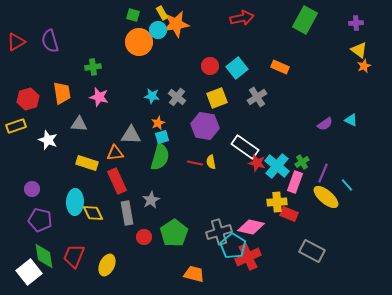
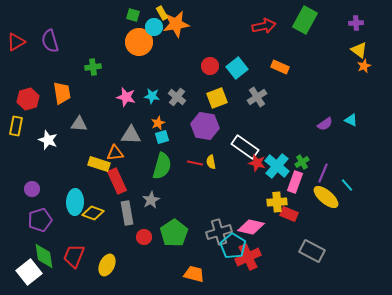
red arrow at (242, 18): moved 22 px right, 8 px down
cyan circle at (158, 30): moved 4 px left, 3 px up
pink star at (99, 97): moved 27 px right
yellow rectangle at (16, 126): rotated 60 degrees counterclockwise
green semicircle at (160, 157): moved 2 px right, 9 px down
yellow rectangle at (87, 163): moved 12 px right, 1 px down
yellow diamond at (93, 213): rotated 45 degrees counterclockwise
purple pentagon at (40, 220): rotated 30 degrees counterclockwise
